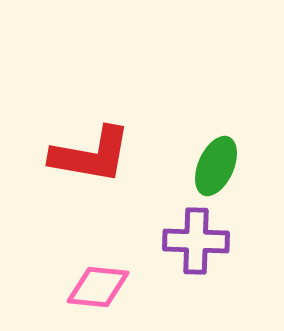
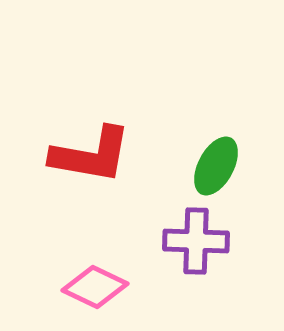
green ellipse: rotated 4 degrees clockwise
pink diamond: moved 3 px left; rotated 20 degrees clockwise
